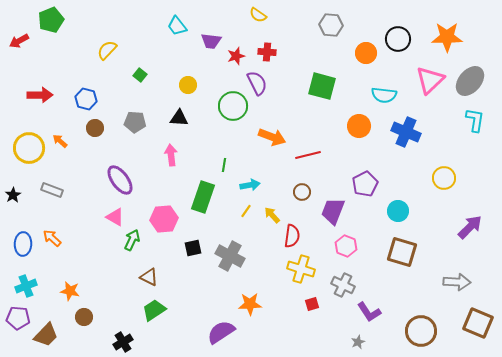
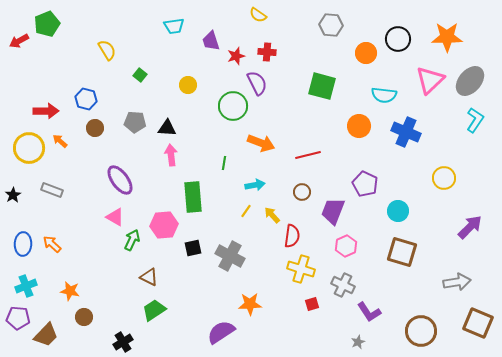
green pentagon at (51, 20): moved 4 px left, 4 px down
cyan trapezoid at (177, 26): moved 3 px left; rotated 60 degrees counterclockwise
purple trapezoid at (211, 41): rotated 65 degrees clockwise
yellow semicircle at (107, 50): rotated 105 degrees clockwise
red arrow at (40, 95): moved 6 px right, 16 px down
black triangle at (179, 118): moved 12 px left, 10 px down
cyan L-shape at (475, 120): rotated 25 degrees clockwise
orange arrow at (272, 137): moved 11 px left, 6 px down
green line at (224, 165): moved 2 px up
purple pentagon at (365, 184): rotated 20 degrees counterclockwise
cyan arrow at (250, 185): moved 5 px right
green rectangle at (203, 197): moved 10 px left; rotated 24 degrees counterclockwise
pink hexagon at (164, 219): moved 6 px down
orange arrow at (52, 238): moved 6 px down
pink hexagon at (346, 246): rotated 15 degrees clockwise
gray arrow at (457, 282): rotated 12 degrees counterclockwise
